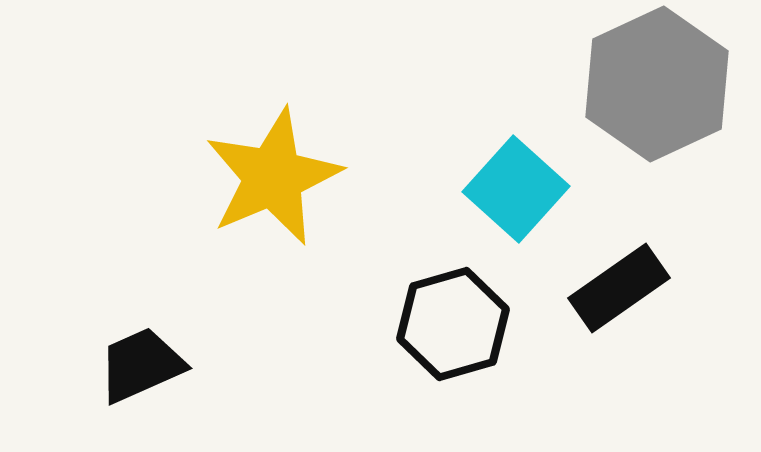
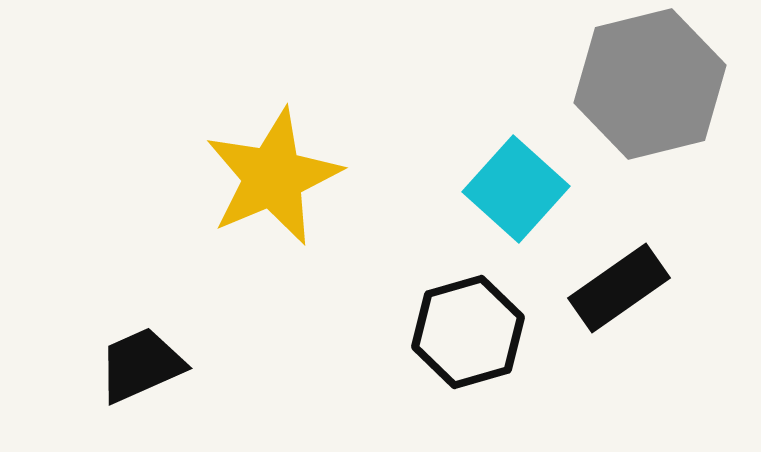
gray hexagon: moved 7 px left; rotated 11 degrees clockwise
black hexagon: moved 15 px right, 8 px down
